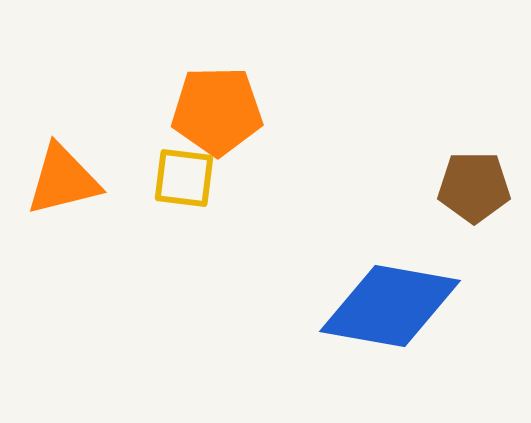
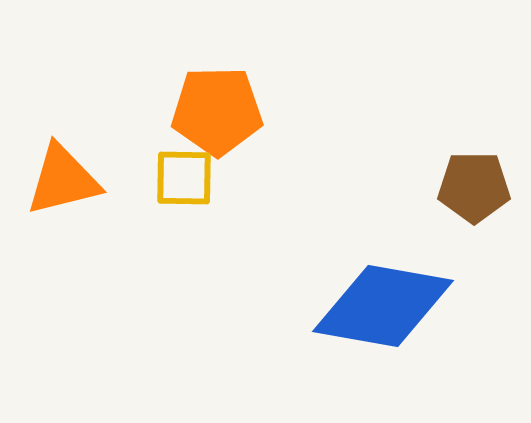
yellow square: rotated 6 degrees counterclockwise
blue diamond: moved 7 px left
